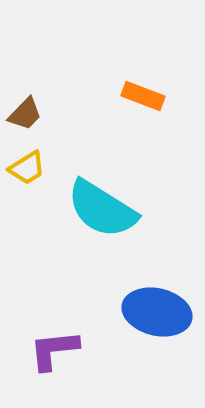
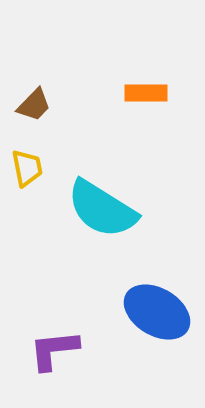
orange rectangle: moved 3 px right, 3 px up; rotated 21 degrees counterclockwise
brown trapezoid: moved 9 px right, 9 px up
yellow trapezoid: rotated 69 degrees counterclockwise
blue ellipse: rotated 18 degrees clockwise
